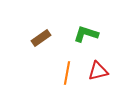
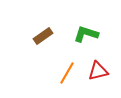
brown rectangle: moved 2 px right, 2 px up
orange line: rotated 20 degrees clockwise
